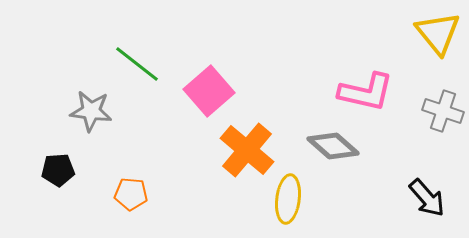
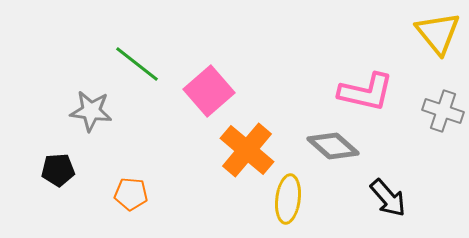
black arrow: moved 39 px left
